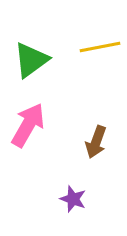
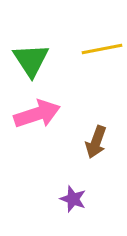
yellow line: moved 2 px right, 2 px down
green triangle: rotated 27 degrees counterclockwise
pink arrow: moved 9 px right, 11 px up; rotated 42 degrees clockwise
